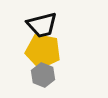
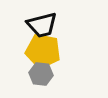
gray hexagon: moved 2 px left, 1 px up; rotated 15 degrees counterclockwise
